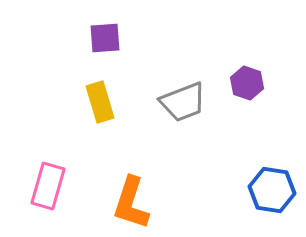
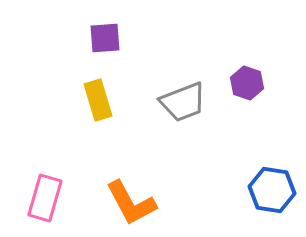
yellow rectangle: moved 2 px left, 2 px up
pink rectangle: moved 3 px left, 12 px down
orange L-shape: rotated 46 degrees counterclockwise
